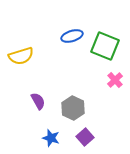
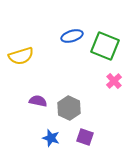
pink cross: moved 1 px left, 1 px down
purple semicircle: rotated 48 degrees counterclockwise
gray hexagon: moved 4 px left
purple square: rotated 30 degrees counterclockwise
